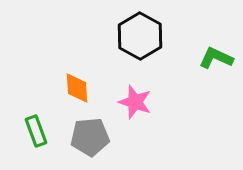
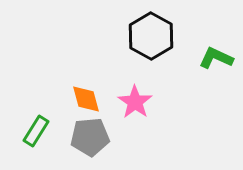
black hexagon: moved 11 px right
orange diamond: moved 9 px right, 11 px down; rotated 12 degrees counterclockwise
pink star: rotated 16 degrees clockwise
green rectangle: rotated 52 degrees clockwise
